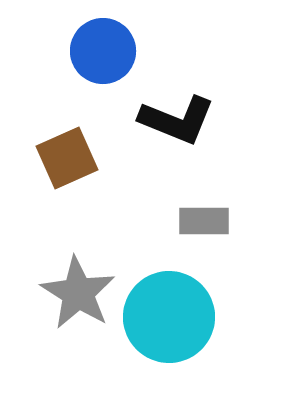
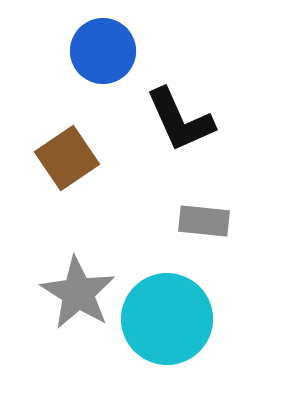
black L-shape: moved 3 px right; rotated 44 degrees clockwise
brown square: rotated 10 degrees counterclockwise
gray rectangle: rotated 6 degrees clockwise
cyan circle: moved 2 px left, 2 px down
